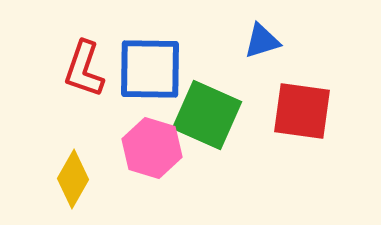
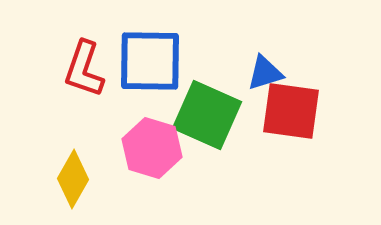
blue triangle: moved 3 px right, 32 px down
blue square: moved 8 px up
red square: moved 11 px left
